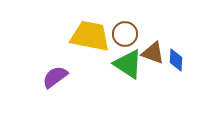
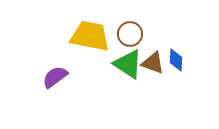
brown circle: moved 5 px right
brown triangle: moved 10 px down
